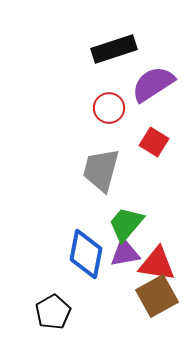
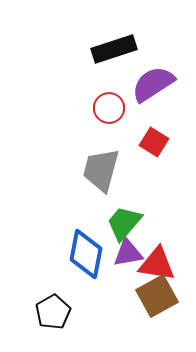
green trapezoid: moved 2 px left, 1 px up
purple triangle: moved 3 px right
